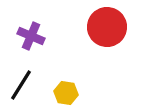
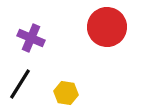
purple cross: moved 2 px down
black line: moved 1 px left, 1 px up
